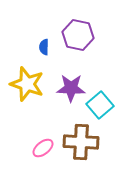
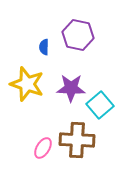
brown cross: moved 4 px left, 2 px up
pink ellipse: rotated 20 degrees counterclockwise
